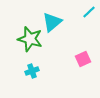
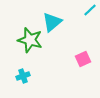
cyan line: moved 1 px right, 2 px up
green star: moved 1 px down
cyan cross: moved 9 px left, 5 px down
